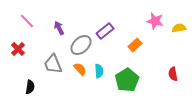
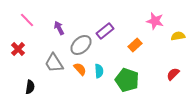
pink line: moved 1 px up
yellow semicircle: moved 1 px left, 8 px down
gray trapezoid: moved 1 px right, 1 px up; rotated 10 degrees counterclockwise
red semicircle: rotated 56 degrees clockwise
green pentagon: rotated 20 degrees counterclockwise
